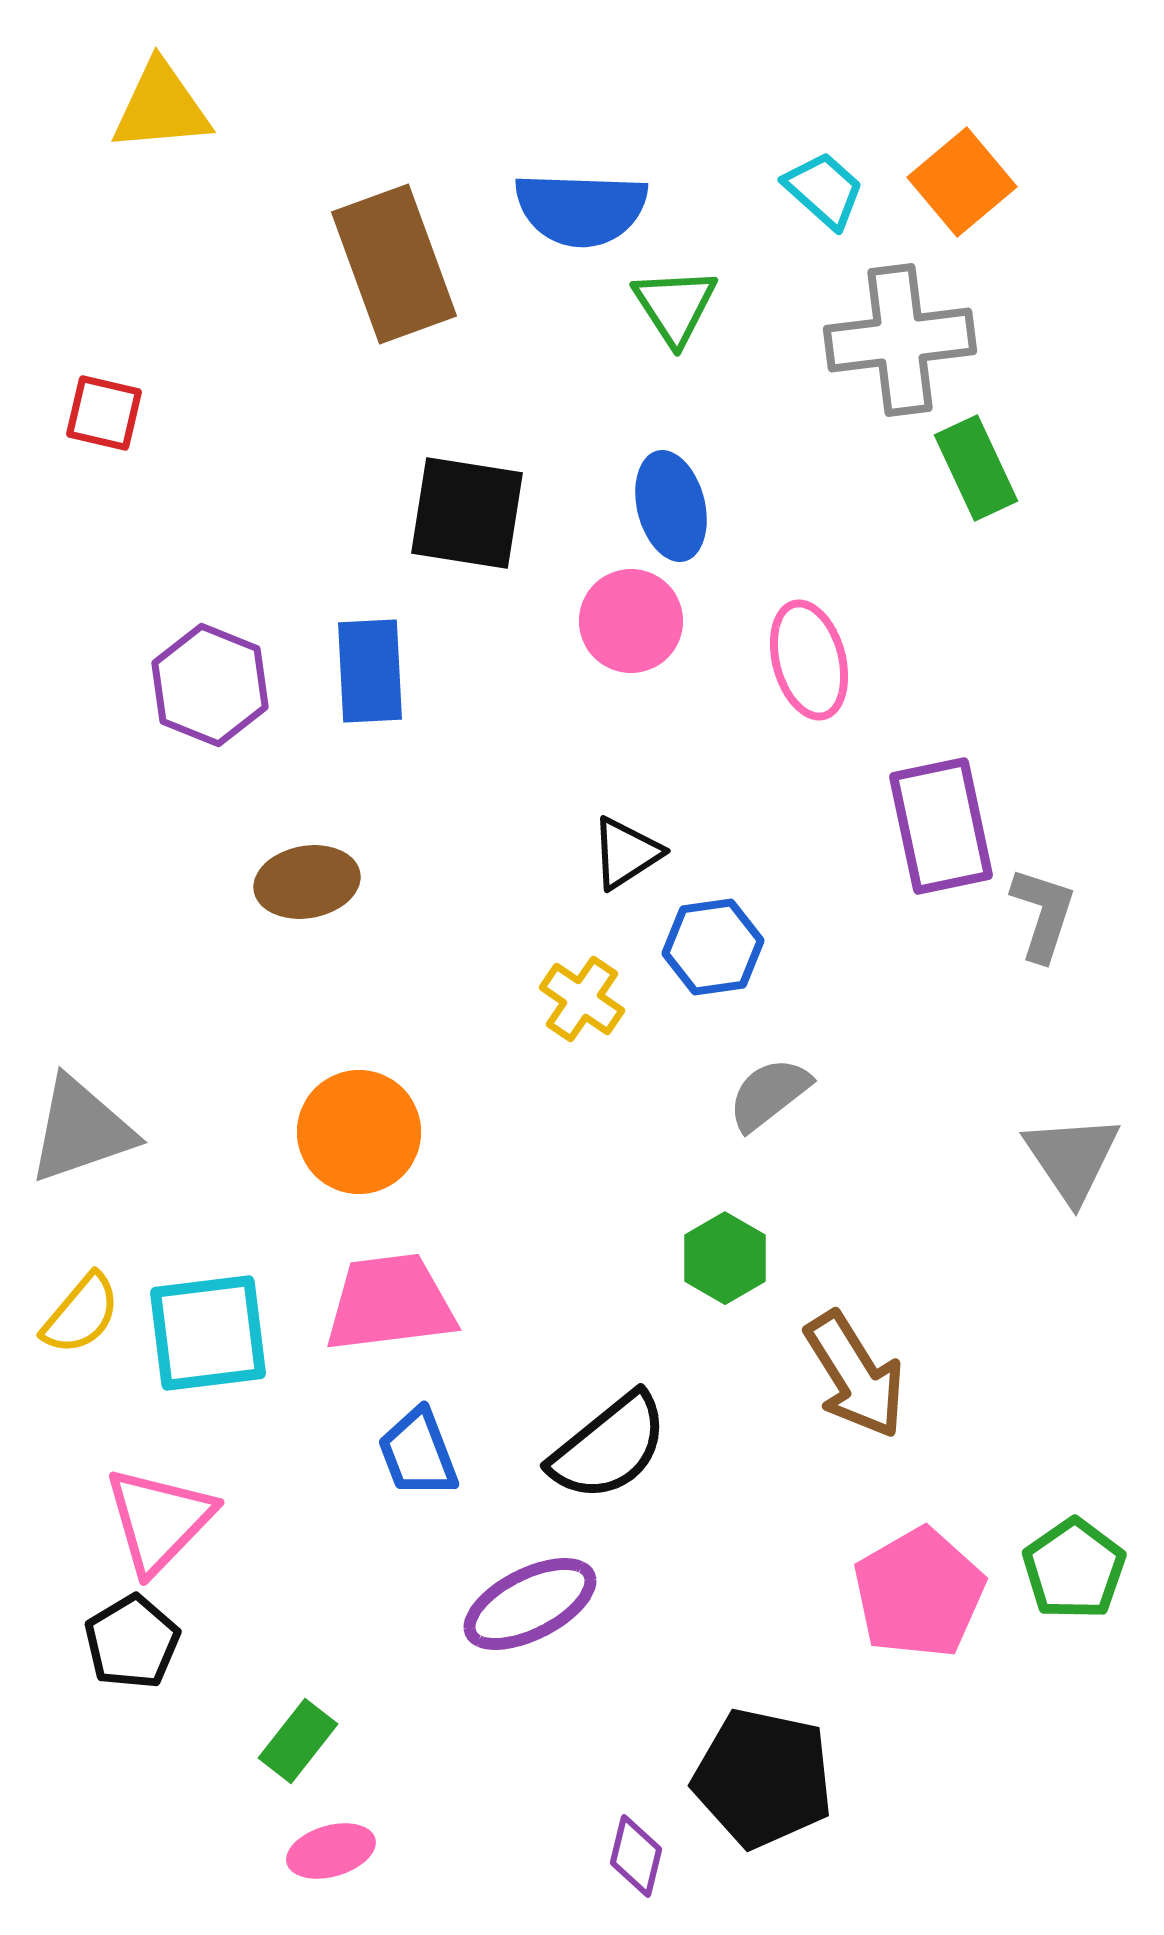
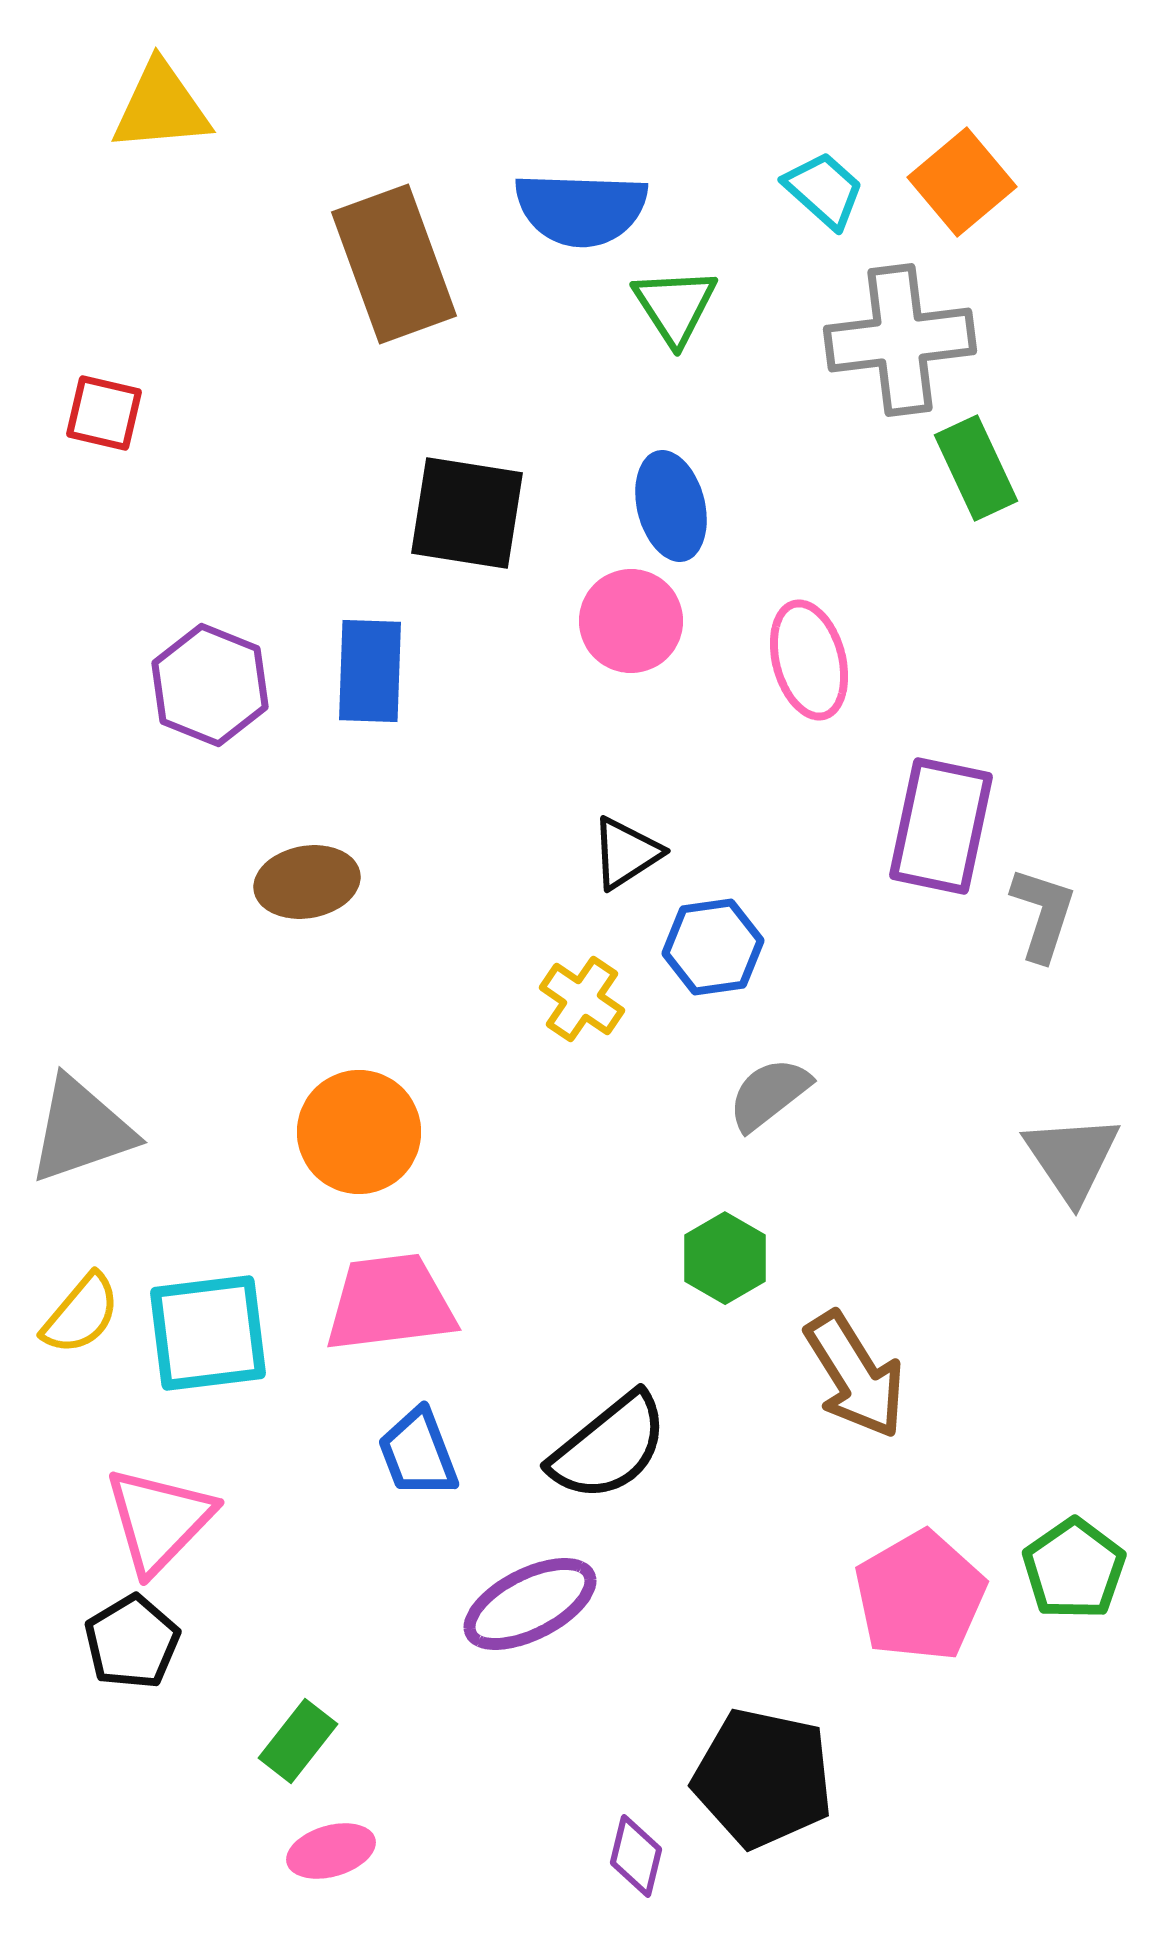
blue rectangle at (370, 671): rotated 5 degrees clockwise
purple rectangle at (941, 826): rotated 24 degrees clockwise
pink pentagon at (919, 1593): moved 1 px right, 3 px down
